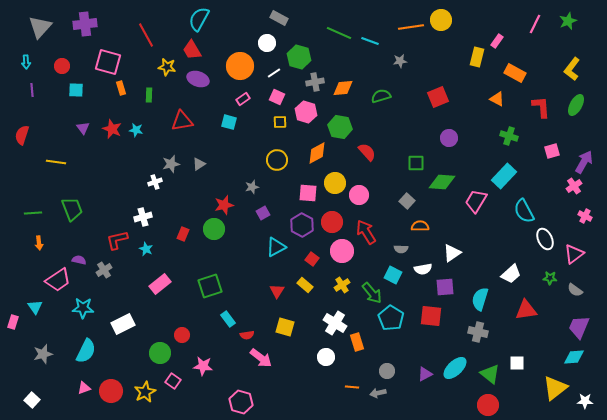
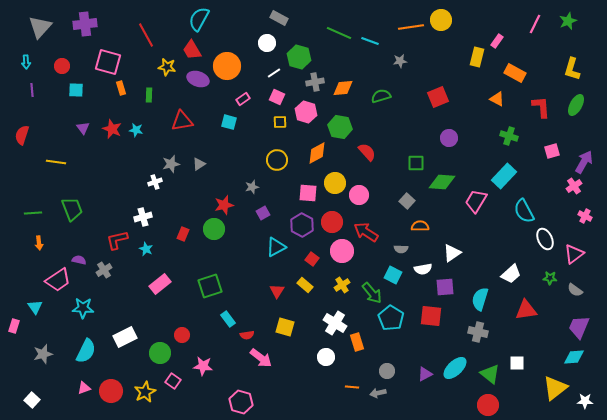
orange circle at (240, 66): moved 13 px left
yellow L-shape at (572, 69): rotated 20 degrees counterclockwise
red arrow at (366, 232): rotated 25 degrees counterclockwise
pink rectangle at (13, 322): moved 1 px right, 4 px down
white rectangle at (123, 324): moved 2 px right, 13 px down
